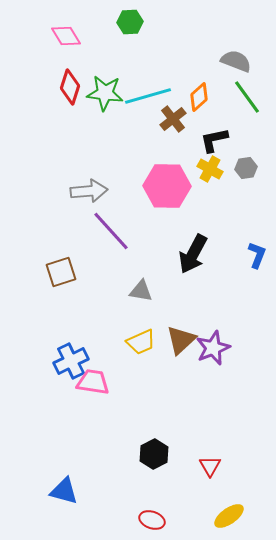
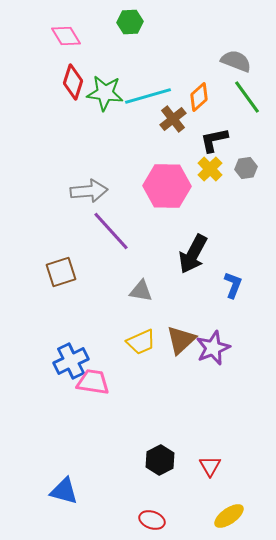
red diamond: moved 3 px right, 5 px up
yellow cross: rotated 15 degrees clockwise
blue L-shape: moved 24 px left, 30 px down
black hexagon: moved 6 px right, 6 px down
